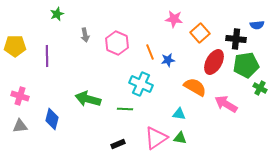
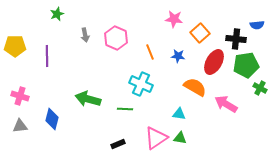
pink hexagon: moved 1 px left, 5 px up
blue star: moved 10 px right, 4 px up; rotated 16 degrees clockwise
